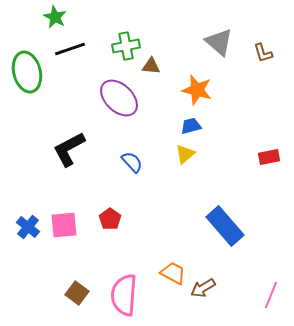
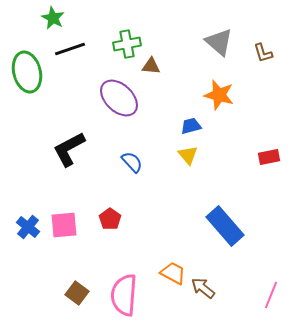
green star: moved 2 px left, 1 px down
green cross: moved 1 px right, 2 px up
orange star: moved 22 px right, 5 px down
yellow triangle: moved 3 px right, 1 px down; rotated 30 degrees counterclockwise
brown arrow: rotated 70 degrees clockwise
